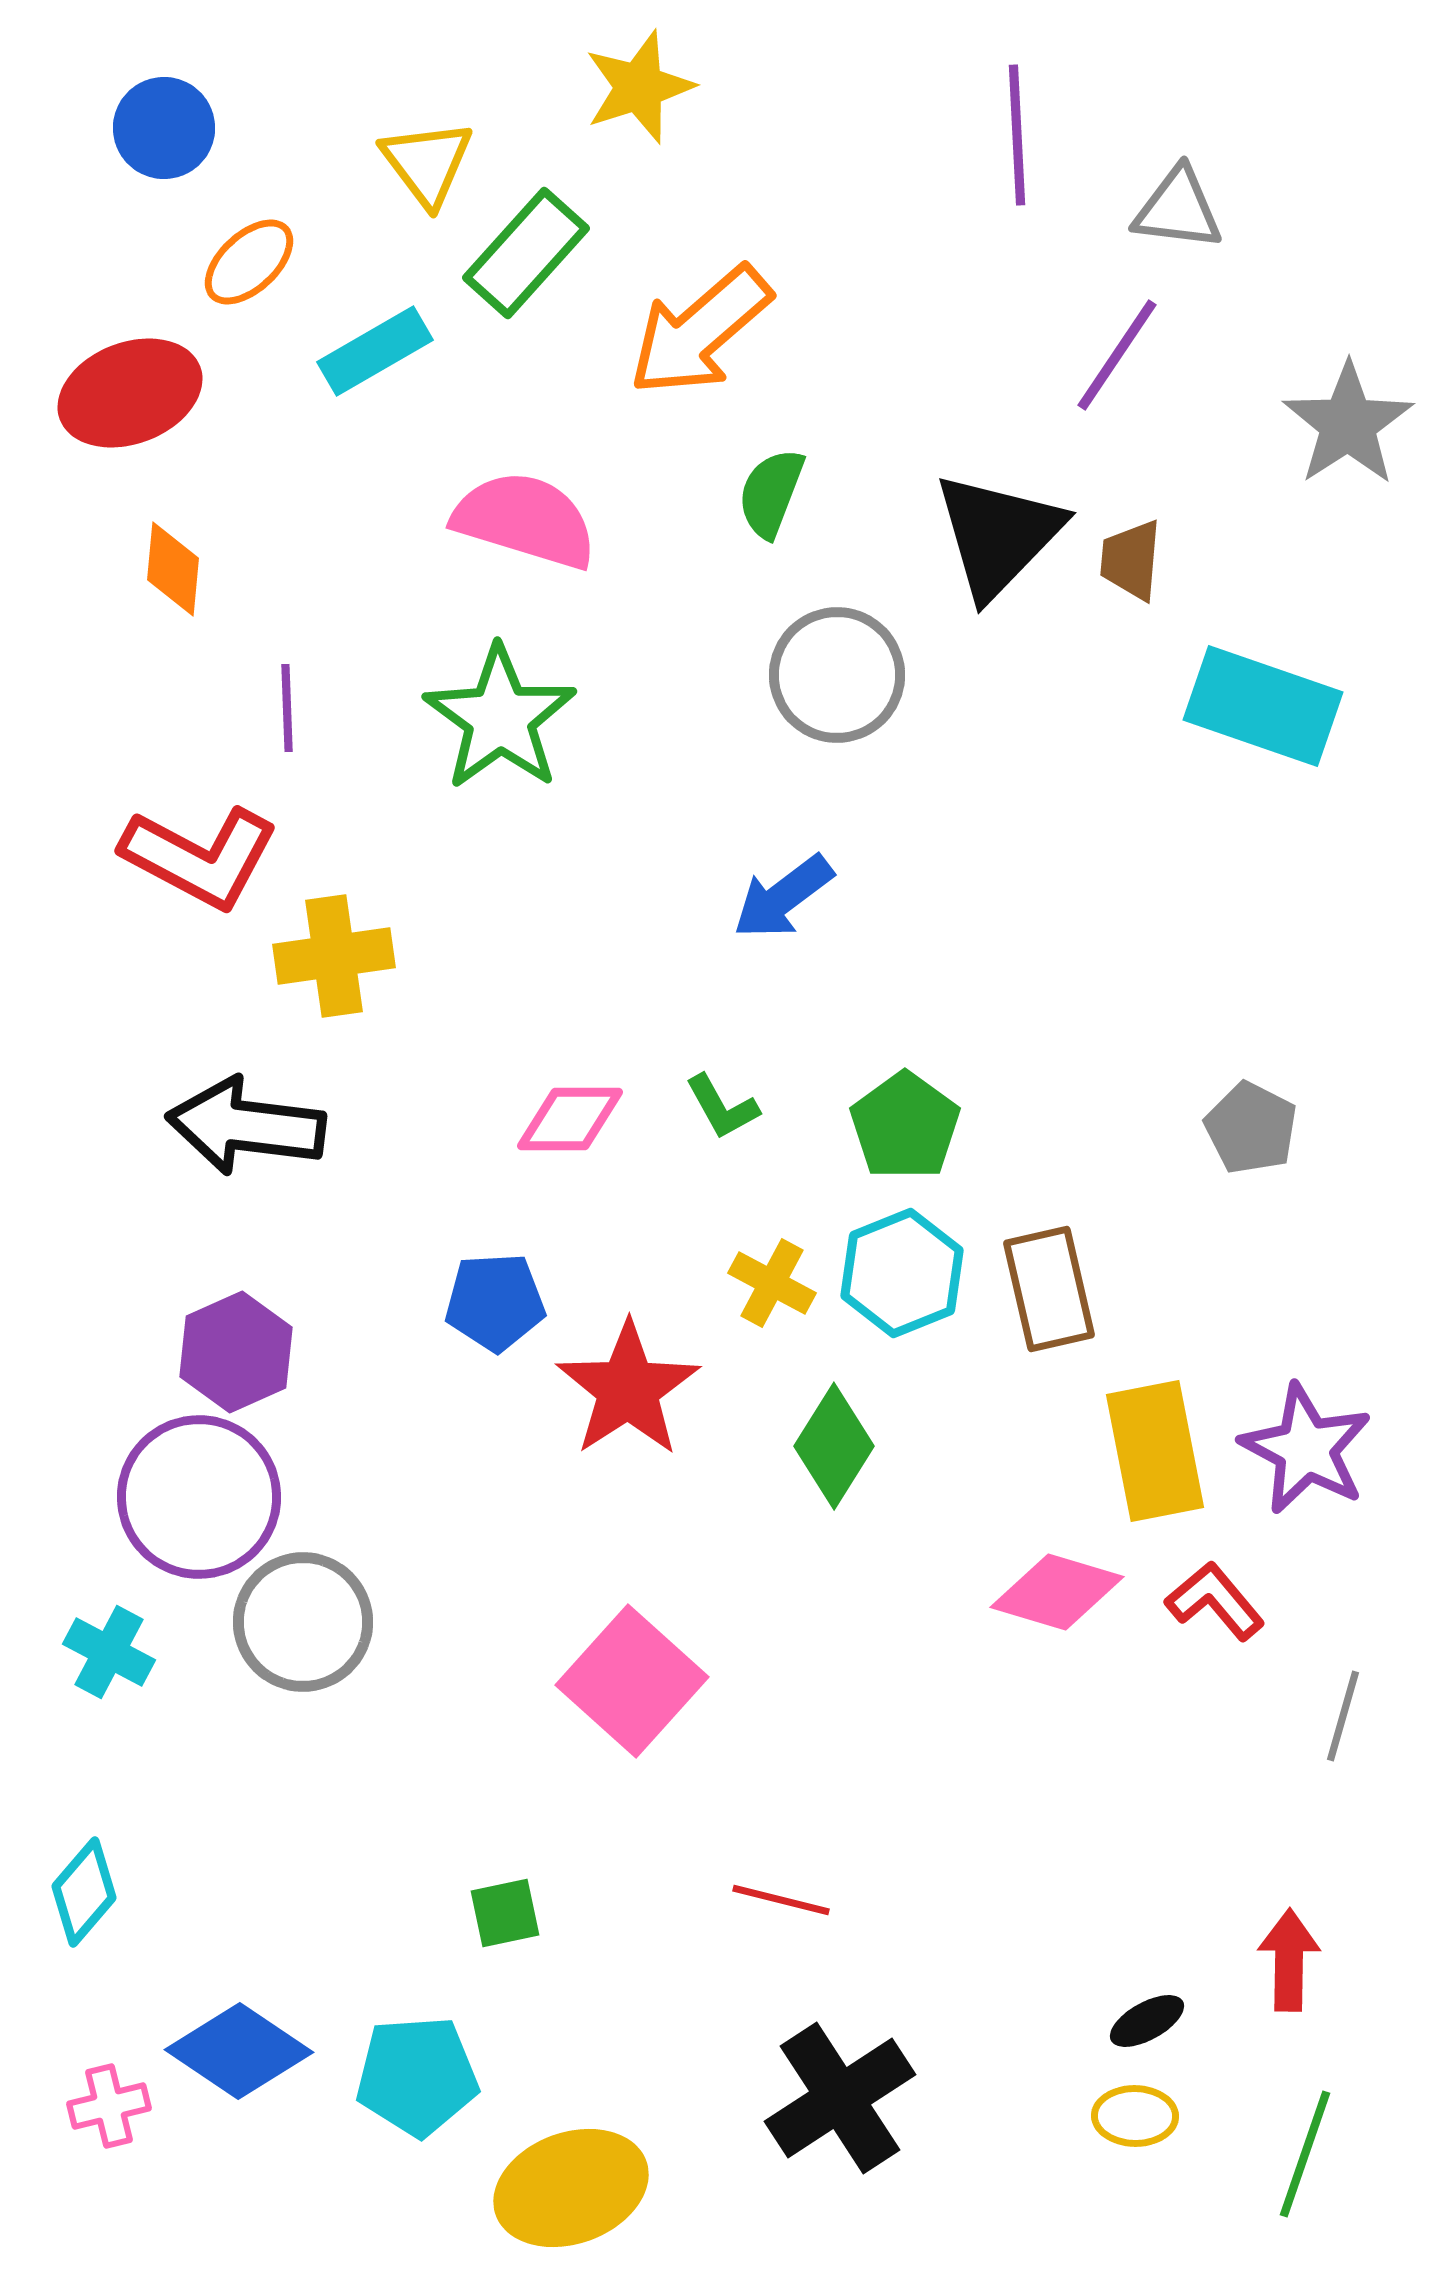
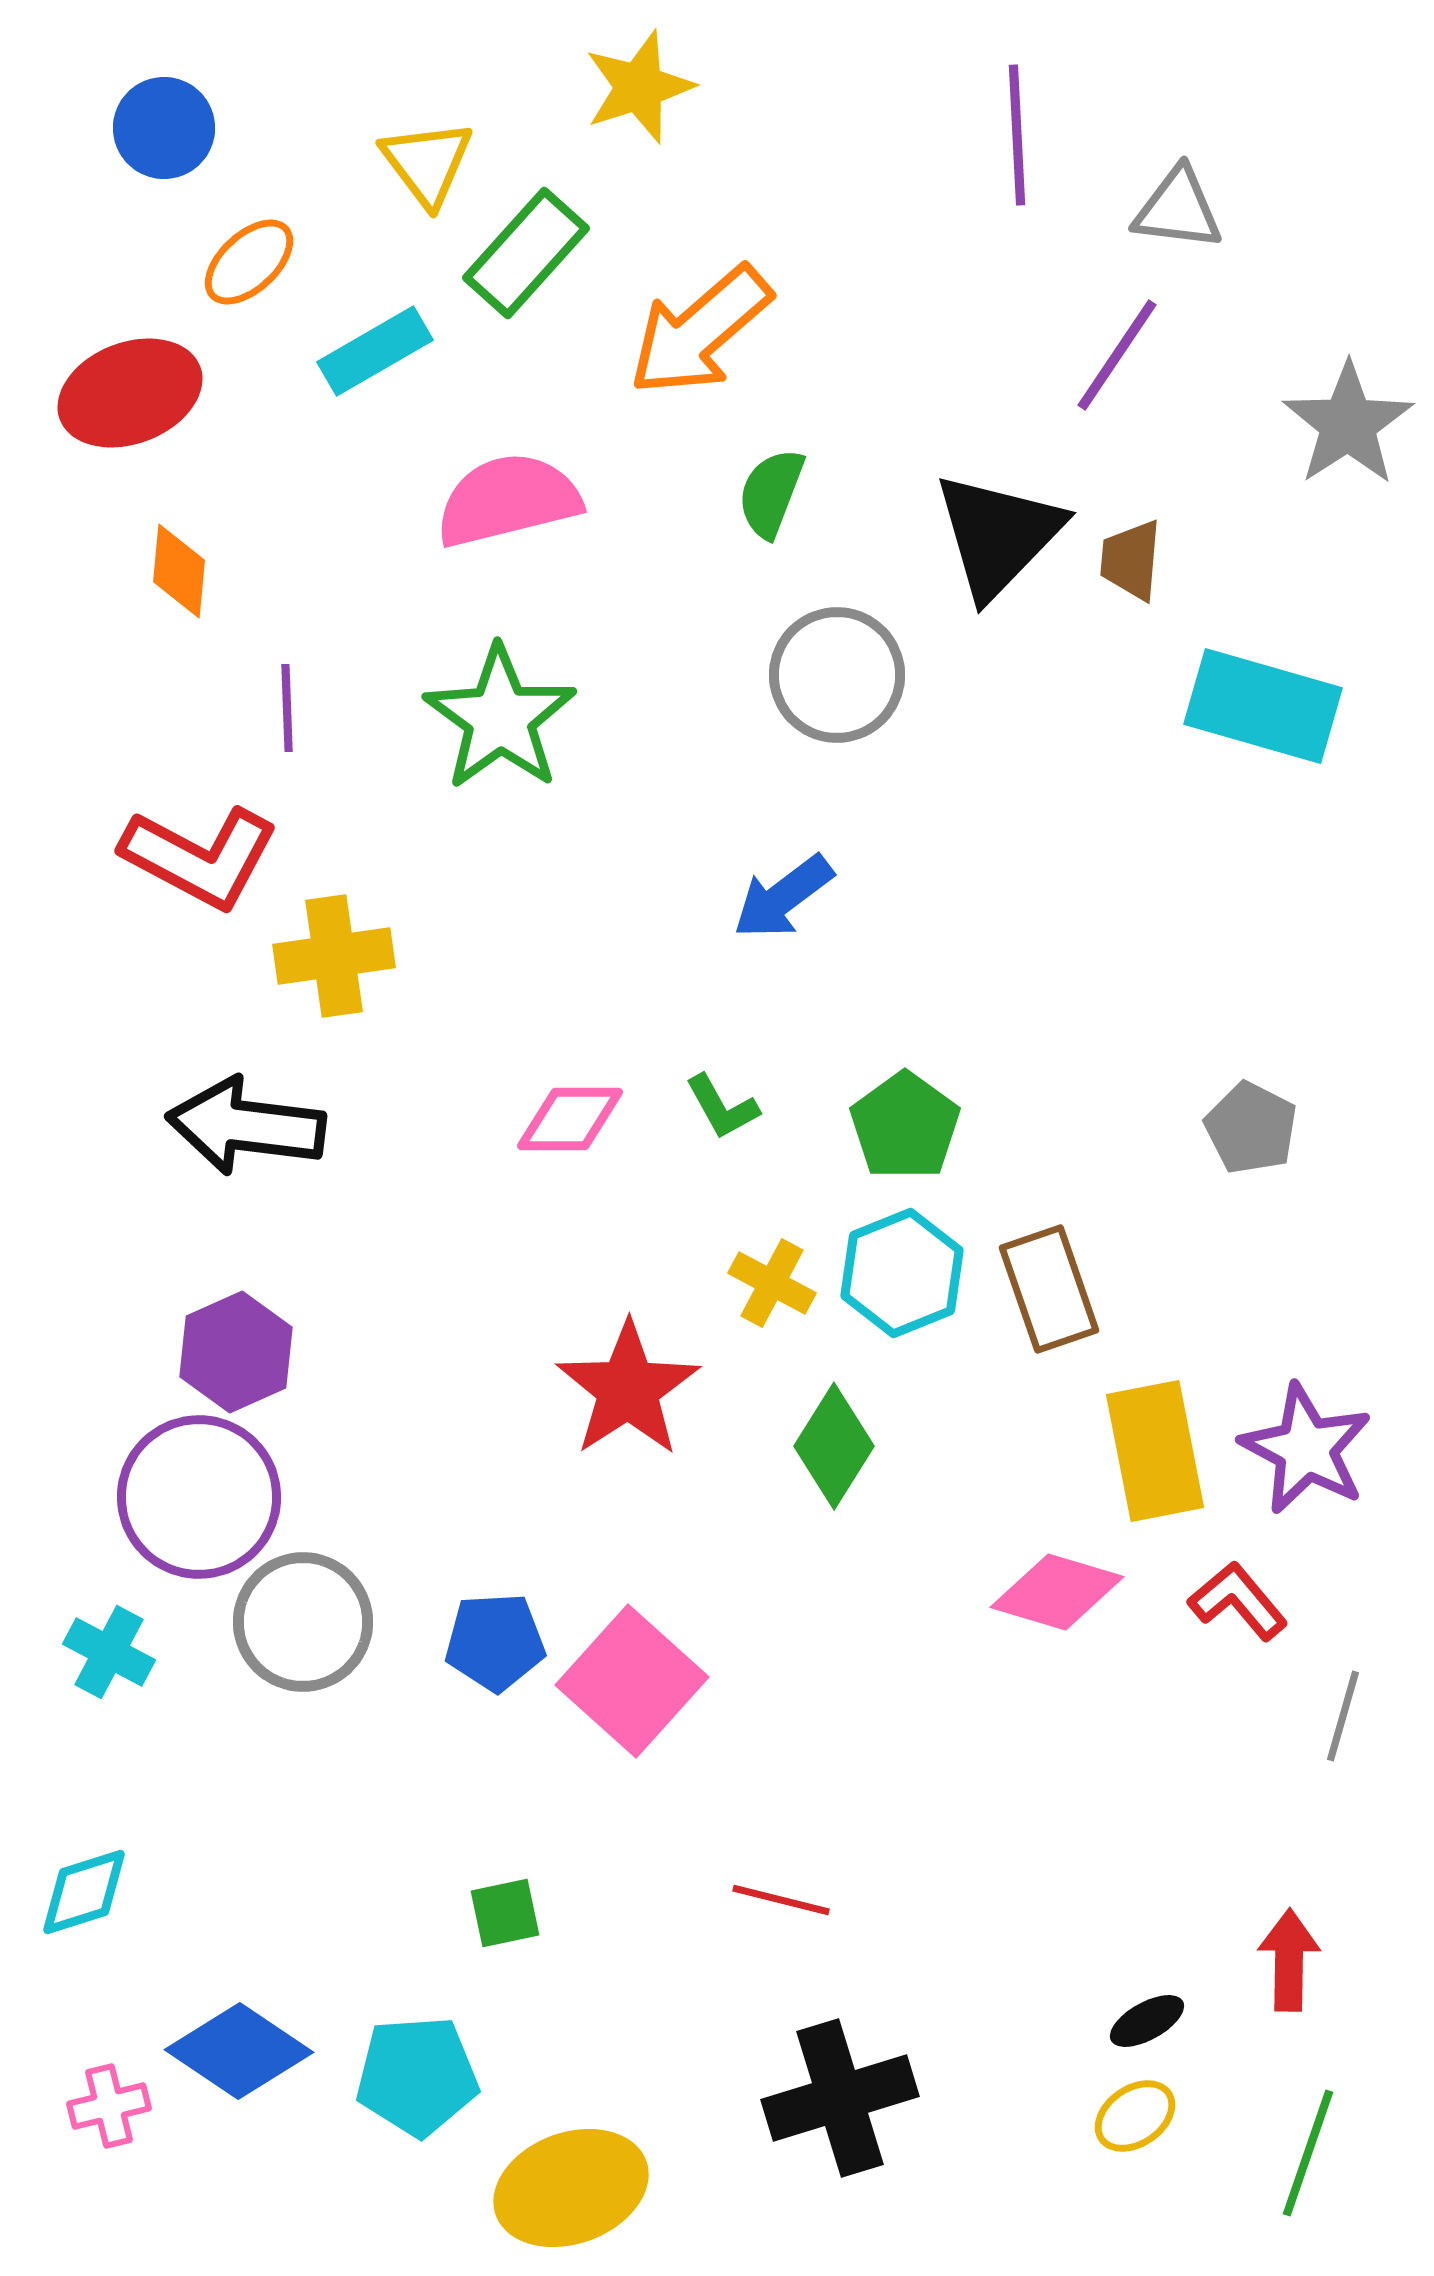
pink semicircle at (525, 520): moved 17 px left, 20 px up; rotated 31 degrees counterclockwise
orange diamond at (173, 569): moved 6 px right, 2 px down
cyan rectangle at (1263, 706): rotated 3 degrees counterclockwise
brown rectangle at (1049, 1289): rotated 6 degrees counterclockwise
blue pentagon at (495, 1302): moved 340 px down
red L-shape at (1215, 1601): moved 23 px right
cyan diamond at (84, 1892): rotated 32 degrees clockwise
black cross at (840, 2098): rotated 16 degrees clockwise
yellow ellipse at (1135, 2116): rotated 36 degrees counterclockwise
green line at (1305, 2154): moved 3 px right, 1 px up
